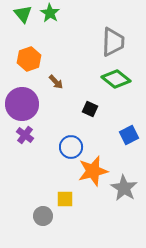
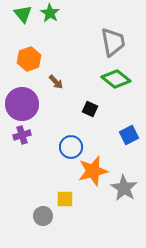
gray trapezoid: rotated 12 degrees counterclockwise
purple cross: moved 3 px left; rotated 36 degrees clockwise
